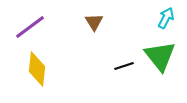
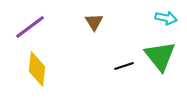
cyan arrow: rotated 75 degrees clockwise
